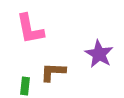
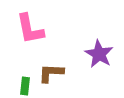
brown L-shape: moved 2 px left, 1 px down
